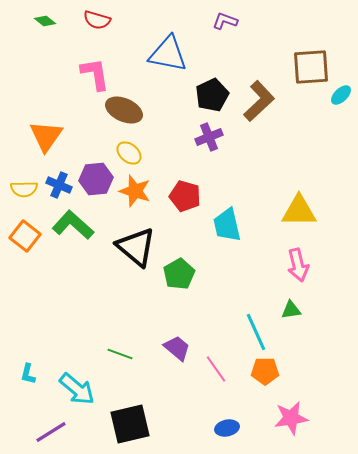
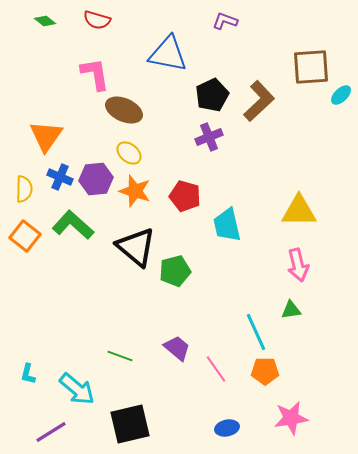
blue cross: moved 1 px right, 8 px up
yellow semicircle: rotated 88 degrees counterclockwise
green pentagon: moved 4 px left, 3 px up; rotated 16 degrees clockwise
green line: moved 2 px down
